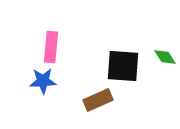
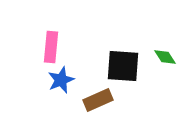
blue star: moved 18 px right, 1 px up; rotated 20 degrees counterclockwise
